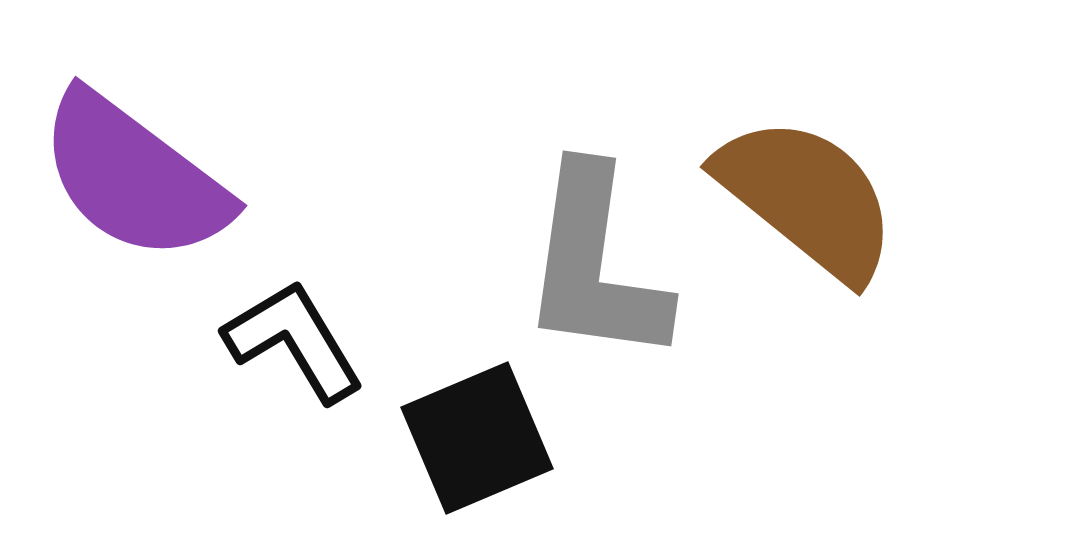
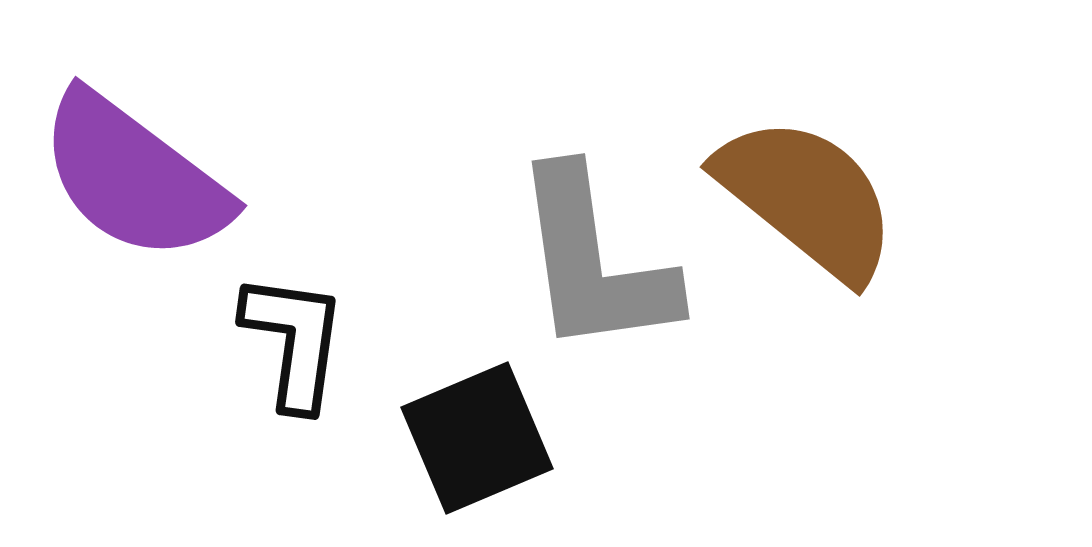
gray L-shape: moved 1 px left, 3 px up; rotated 16 degrees counterclockwise
black L-shape: rotated 39 degrees clockwise
